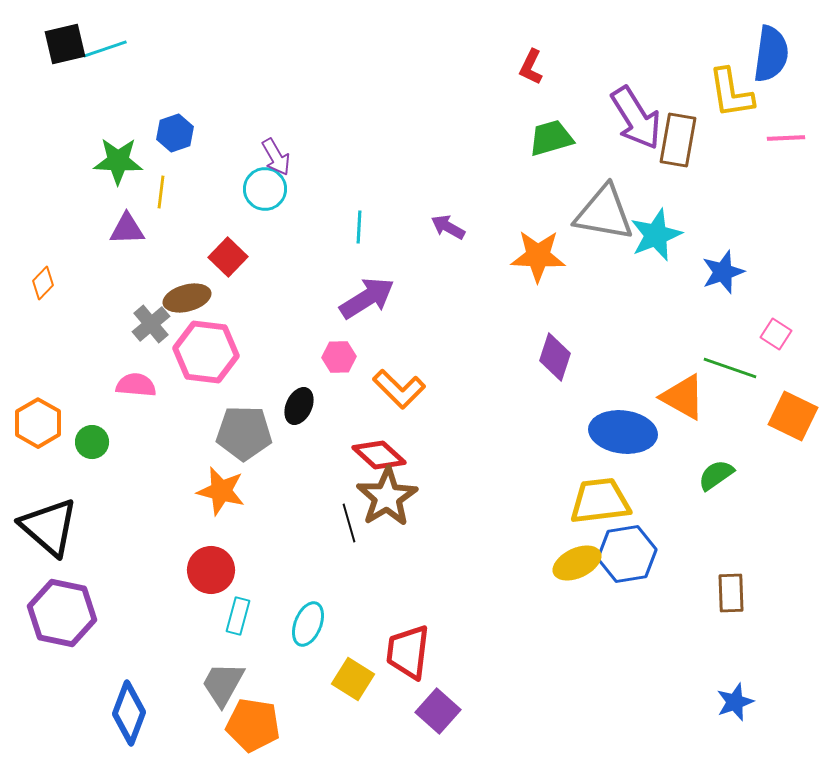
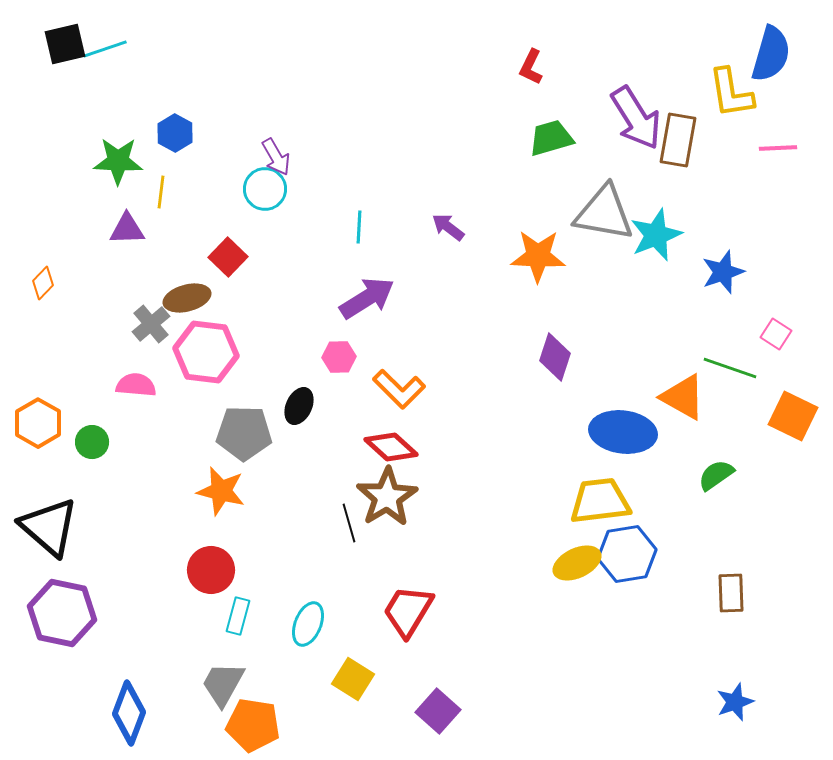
blue semicircle at (771, 54): rotated 8 degrees clockwise
blue hexagon at (175, 133): rotated 12 degrees counterclockwise
pink line at (786, 138): moved 8 px left, 10 px down
purple arrow at (448, 227): rotated 8 degrees clockwise
red diamond at (379, 455): moved 12 px right, 8 px up
red trapezoid at (408, 652): moved 41 px up; rotated 24 degrees clockwise
